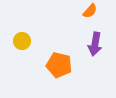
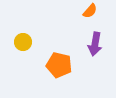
yellow circle: moved 1 px right, 1 px down
